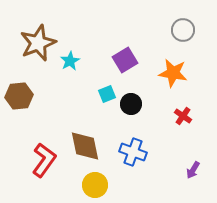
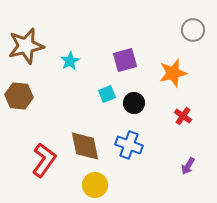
gray circle: moved 10 px right
brown star: moved 12 px left, 3 px down; rotated 9 degrees clockwise
purple square: rotated 15 degrees clockwise
orange star: rotated 24 degrees counterclockwise
brown hexagon: rotated 12 degrees clockwise
black circle: moved 3 px right, 1 px up
blue cross: moved 4 px left, 7 px up
purple arrow: moved 5 px left, 4 px up
